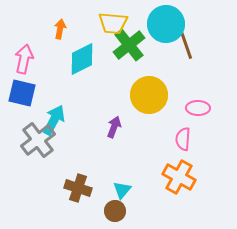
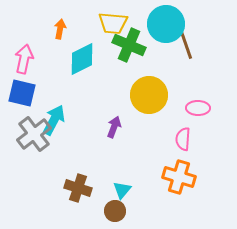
green cross: rotated 28 degrees counterclockwise
gray cross: moved 4 px left, 6 px up
orange cross: rotated 12 degrees counterclockwise
